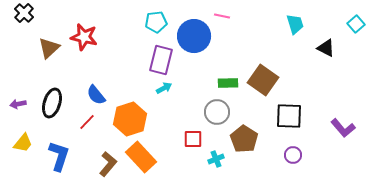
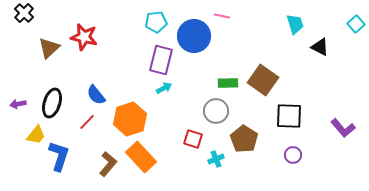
black triangle: moved 6 px left, 1 px up
gray circle: moved 1 px left, 1 px up
red square: rotated 18 degrees clockwise
yellow trapezoid: moved 13 px right, 8 px up
